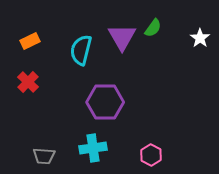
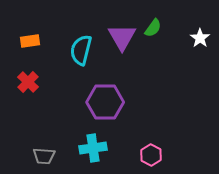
orange rectangle: rotated 18 degrees clockwise
